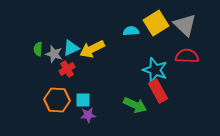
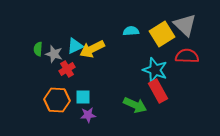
yellow square: moved 6 px right, 11 px down
cyan triangle: moved 4 px right, 2 px up
cyan square: moved 3 px up
